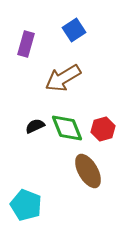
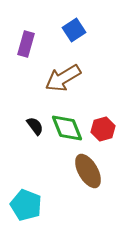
black semicircle: rotated 78 degrees clockwise
